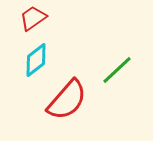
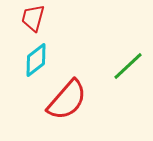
red trapezoid: rotated 40 degrees counterclockwise
green line: moved 11 px right, 4 px up
